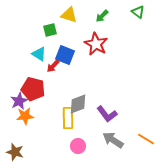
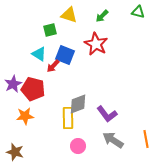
green triangle: rotated 24 degrees counterclockwise
purple star: moved 6 px left, 17 px up
orange line: rotated 48 degrees clockwise
